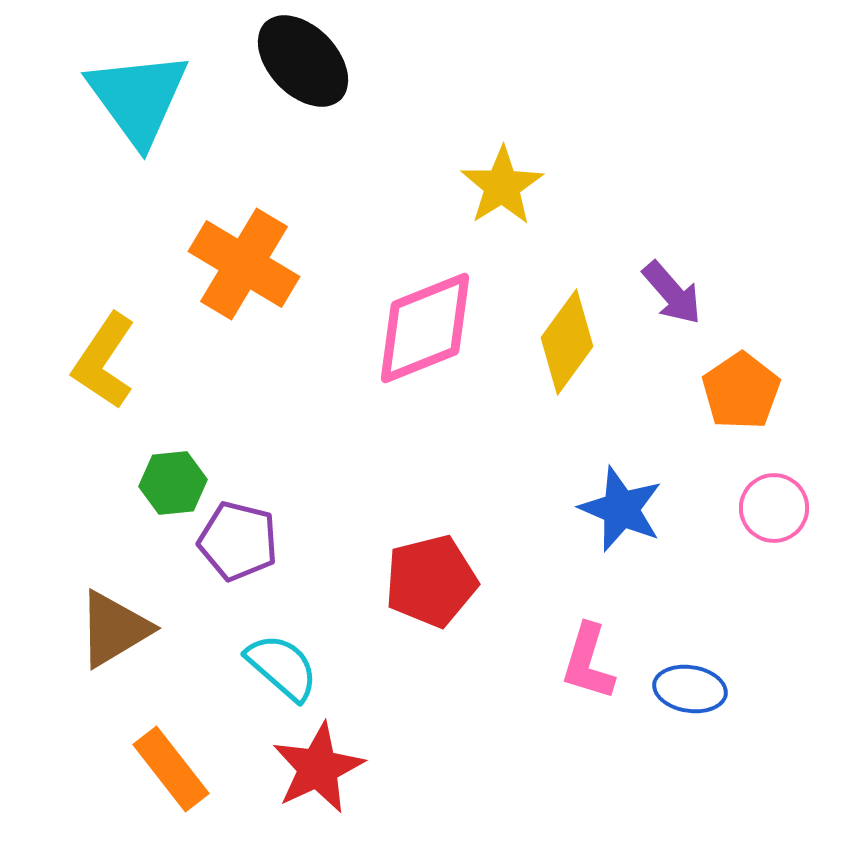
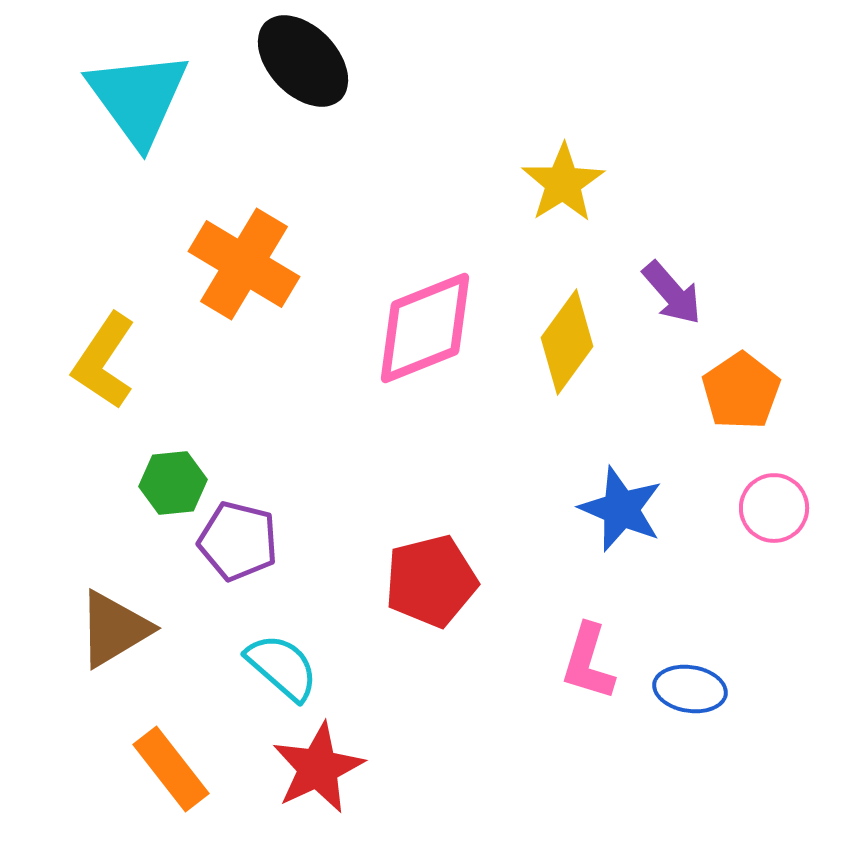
yellow star: moved 61 px right, 3 px up
